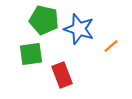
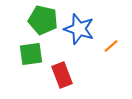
green pentagon: moved 1 px left
